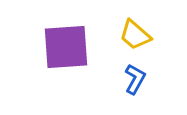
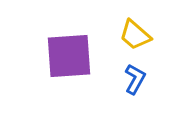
purple square: moved 3 px right, 9 px down
